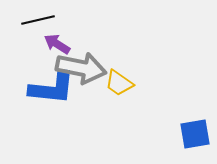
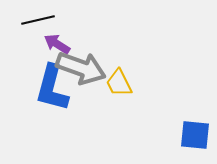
gray arrow: rotated 9 degrees clockwise
yellow trapezoid: rotated 28 degrees clockwise
blue L-shape: rotated 99 degrees clockwise
blue square: moved 1 px down; rotated 16 degrees clockwise
